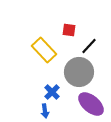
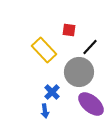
black line: moved 1 px right, 1 px down
